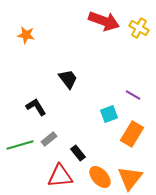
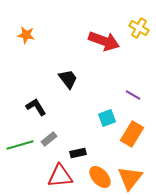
red arrow: moved 20 px down
cyan square: moved 2 px left, 4 px down
black rectangle: rotated 63 degrees counterclockwise
